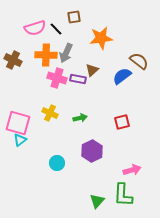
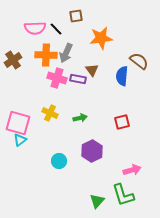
brown square: moved 2 px right, 1 px up
pink semicircle: rotated 15 degrees clockwise
brown cross: rotated 30 degrees clockwise
brown triangle: rotated 24 degrees counterclockwise
blue semicircle: rotated 48 degrees counterclockwise
cyan circle: moved 2 px right, 2 px up
green L-shape: rotated 20 degrees counterclockwise
